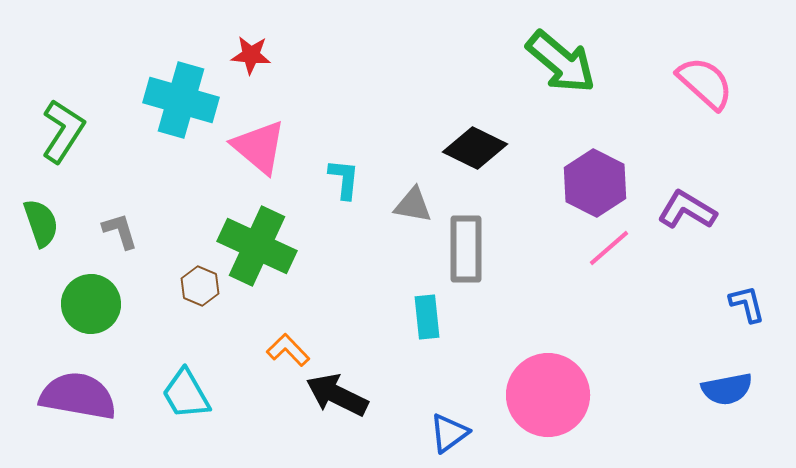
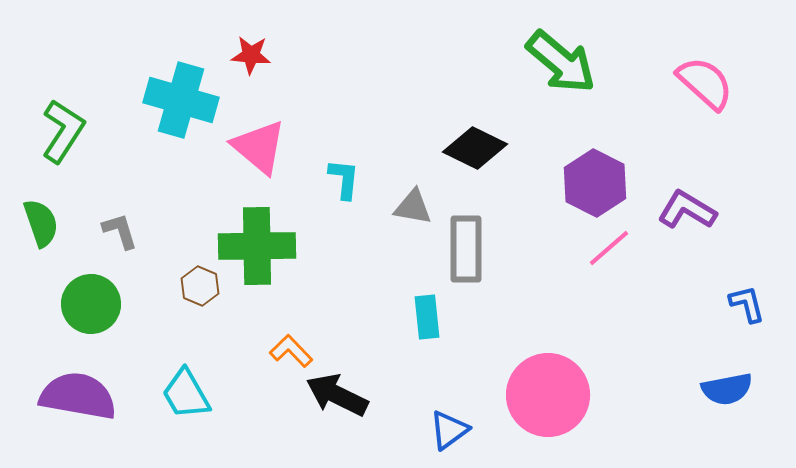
gray triangle: moved 2 px down
green cross: rotated 26 degrees counterclockwise
orange L-shape: moved 3 px right, 1 px down
blue triangle: moved 3 px up
